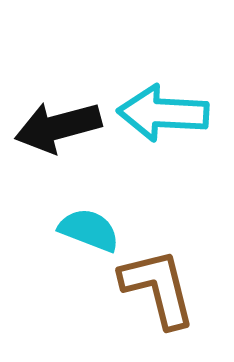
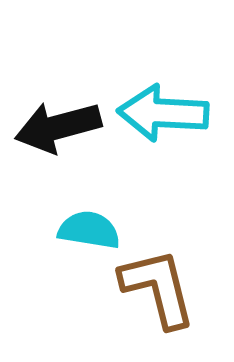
cyan semicircle: rotated 12 degrees counterclockwise
